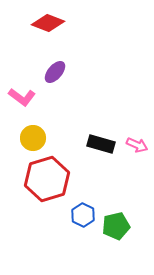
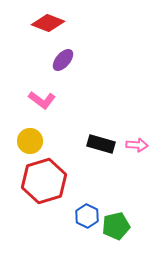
purple ellipse: moved 8 px right, 12 px up
pink L-shape: moved 20 px right, 3 px down
yellow circle: moved 3 px left, 3 px down
pink arrow: rotated 20 degrees counterclockwise
red hexagon: moved 3 px left, 2 px down
blue hexagon: moved 4 px right, 1 px down
